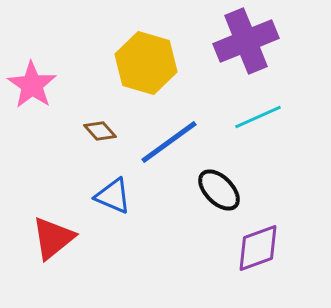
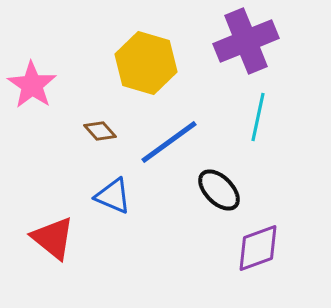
cyan line: rotated 54 degrees counterclockwise
red triangle: rotated 42 degrees counterclockwise
